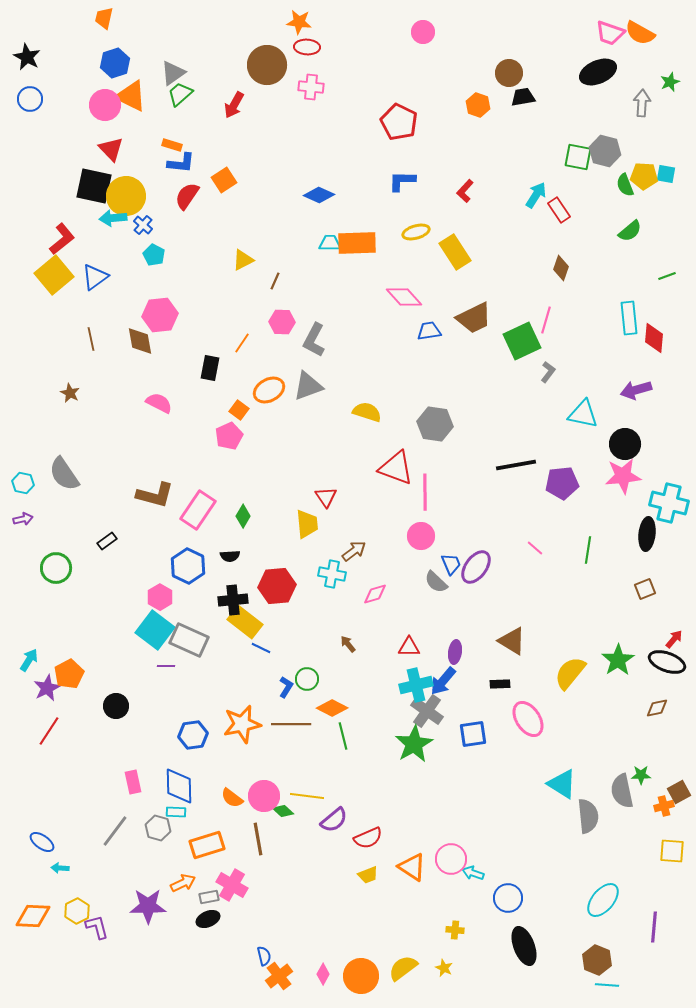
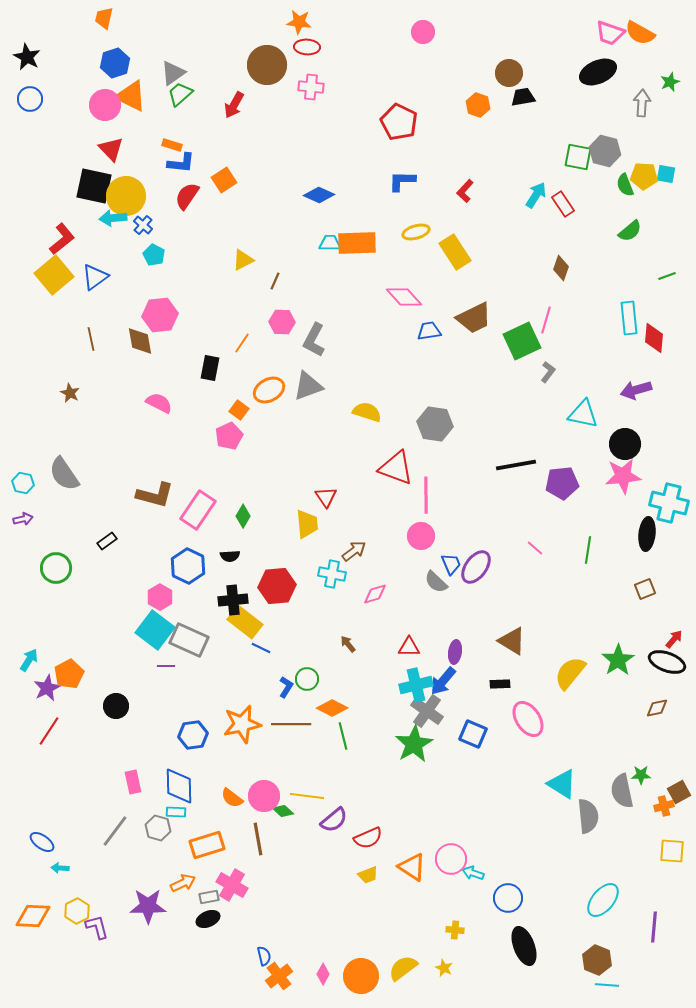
red rectangle at (559, 210): moved 4 px right, 6 px up
pink line at (425, 492): moved 1 px right, 3 px down
blue square at (473, 734): rotated 32 degrees clockwise
